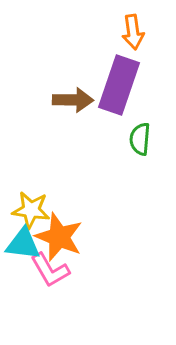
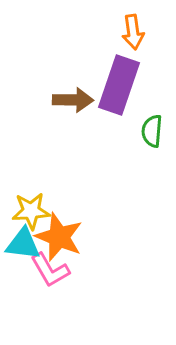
green semicircle: moved 12 px right, 8 px up
yellow star: moved 1 px down; rotated 12 degrees counterclockwise
